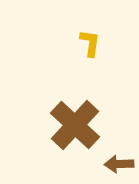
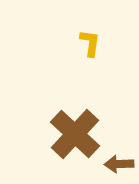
brown cross: moved 9 px down
